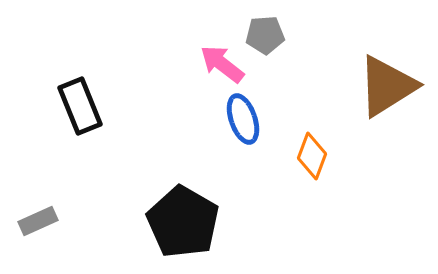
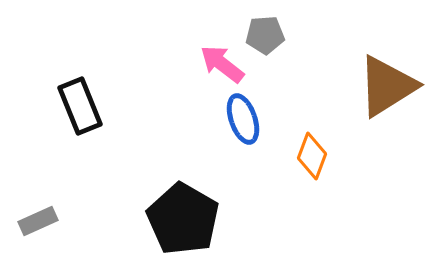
black pentagon: moved 3 px up
